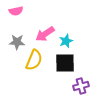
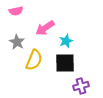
pink arrow: moved 6 px up
gray star: rotated 28 degrees clockwise
